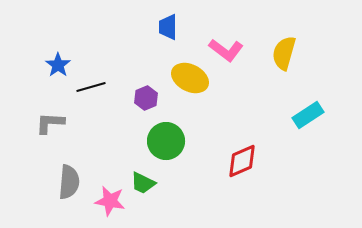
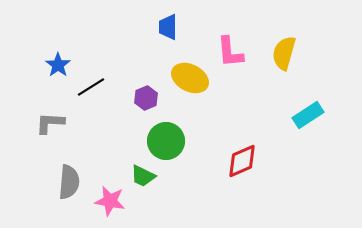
pink L-shape: moved 4 px right, 2 px down; rotated 48 degrees clockwise
black line: rotated 16 degrees counterclockwise
green trapezoid: moved 7 px up
